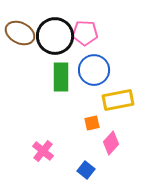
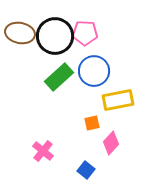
brown ellipse: rotated 16 degrees counterclockwise
blue circle: moved 1 px down
green rectangle: moved 2 px left; rotated 48 degrees clockwise
